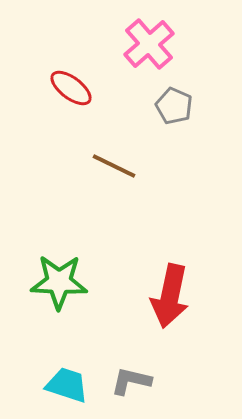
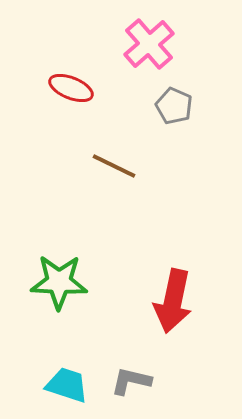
red ellipse: rotated 15 degrees counterclockwise
red arrow: moved 3 px right, 5 px down
